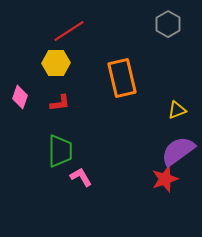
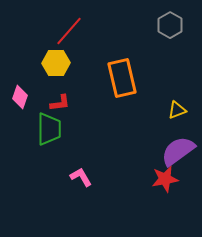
gray hexagon: moved 2 px right, 1 px down
red line: rotated 16 degrees counterclockwise
green trapezoid: moved 11 px left, 22 px up
red star: rotated 8 degrees clockwise
